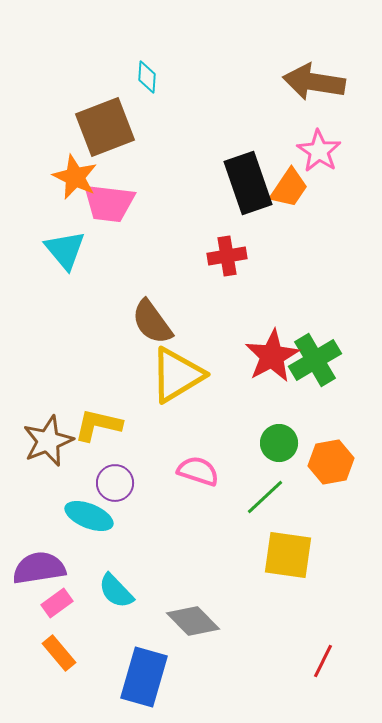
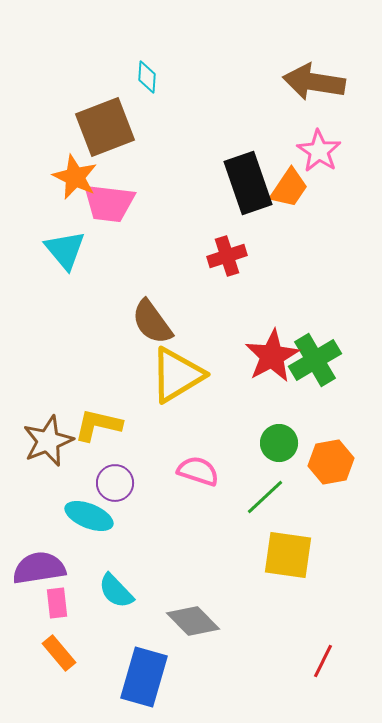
red cross: rotated 9 degrees counterclockwise
pink rectangle: rotated 60 degrees counterclockwise
